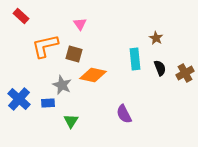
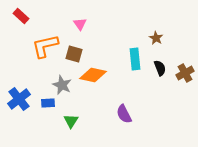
blue cross: rotated 10 degrees clockwise
